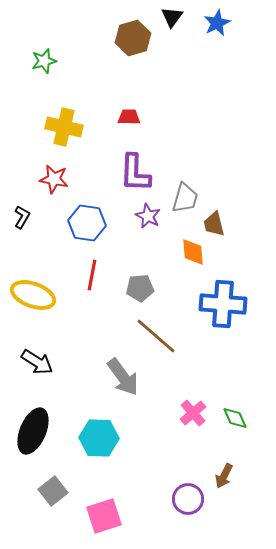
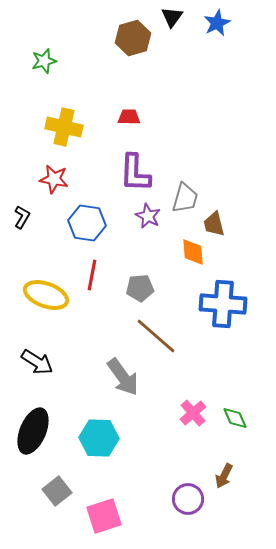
yellow ellipse: moved 13 px right
gray square: moved 4 px right
